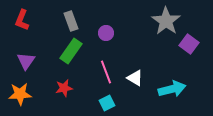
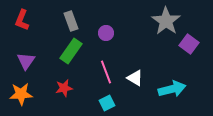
orange star: moved 1 px right
